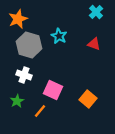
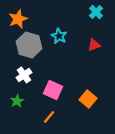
red triangle: moved 1 px down; rotated 40 degrees counterclockwise
white cross: rotated 35 degrees clockwise
orange line: moved 9 px right, 6 px down
